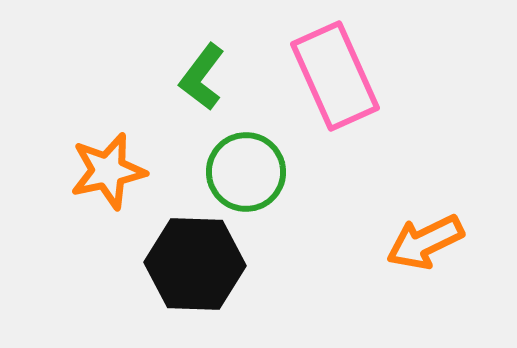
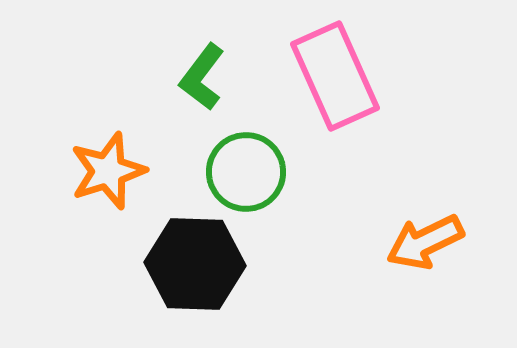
orange star: rotated 6 degrees counterclockwise
